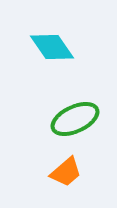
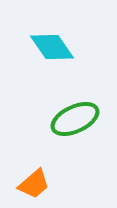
orange trapezoid: moved 32 px left, 12 px down
